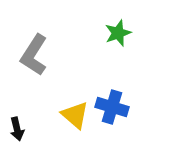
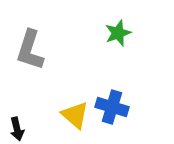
gray L-shape: moved 4 px left, 5 px up; rotated 15 degrees counterclockwise
